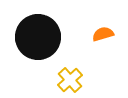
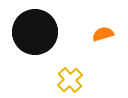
black circle: moved 3 px left, 5 px up
